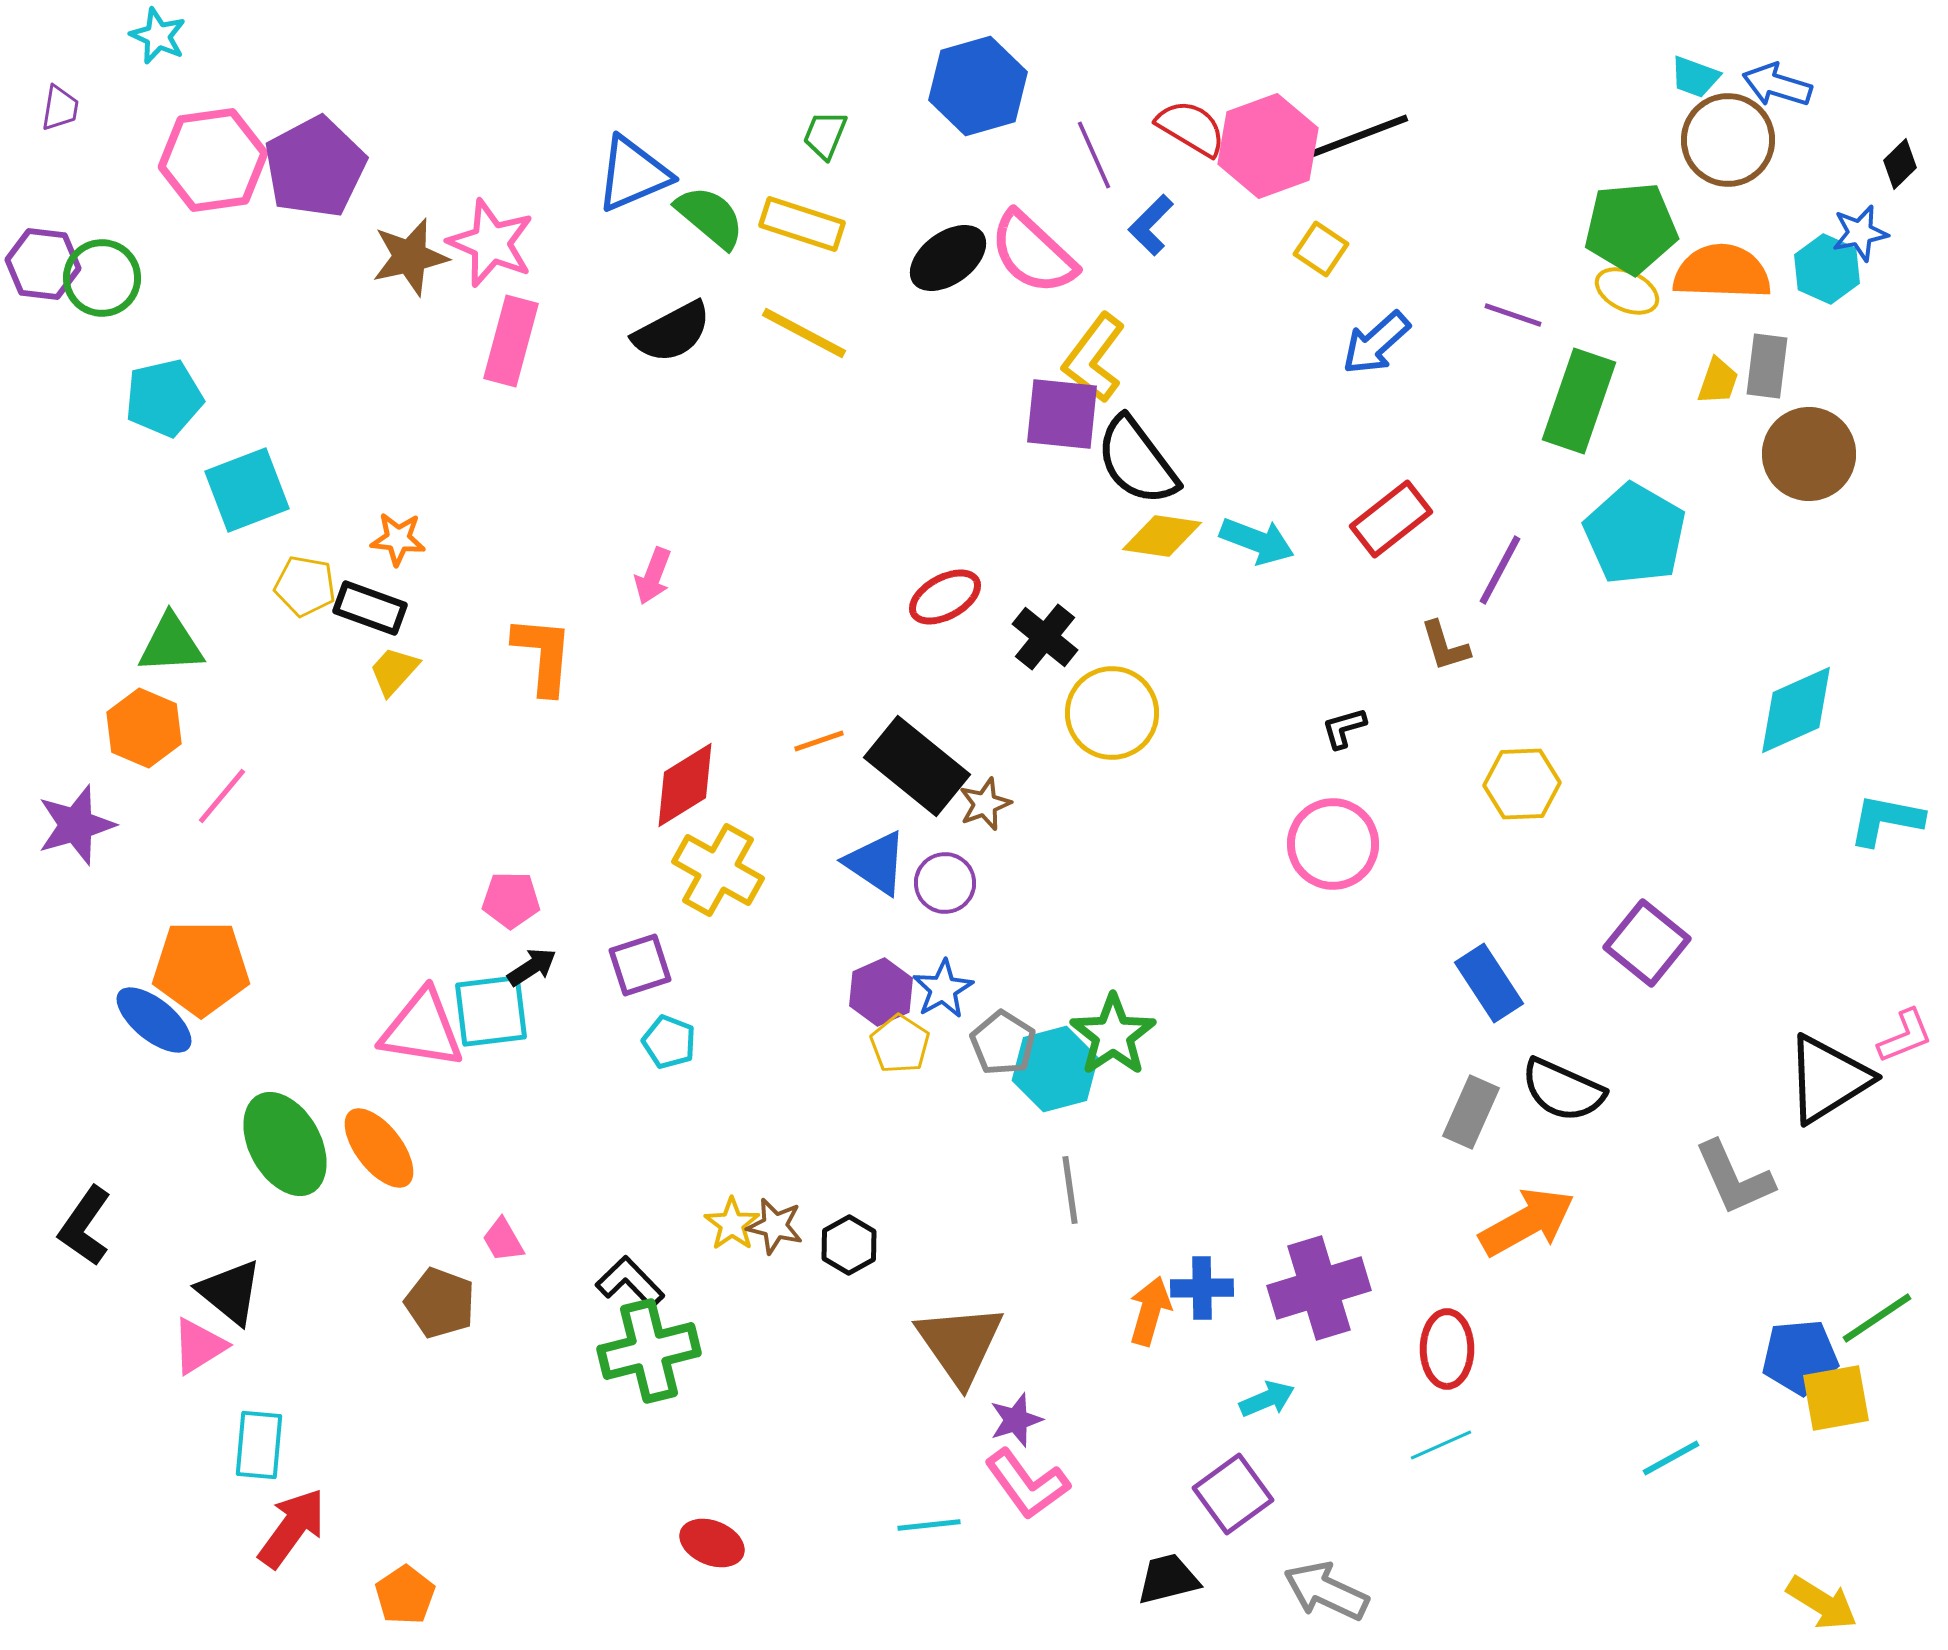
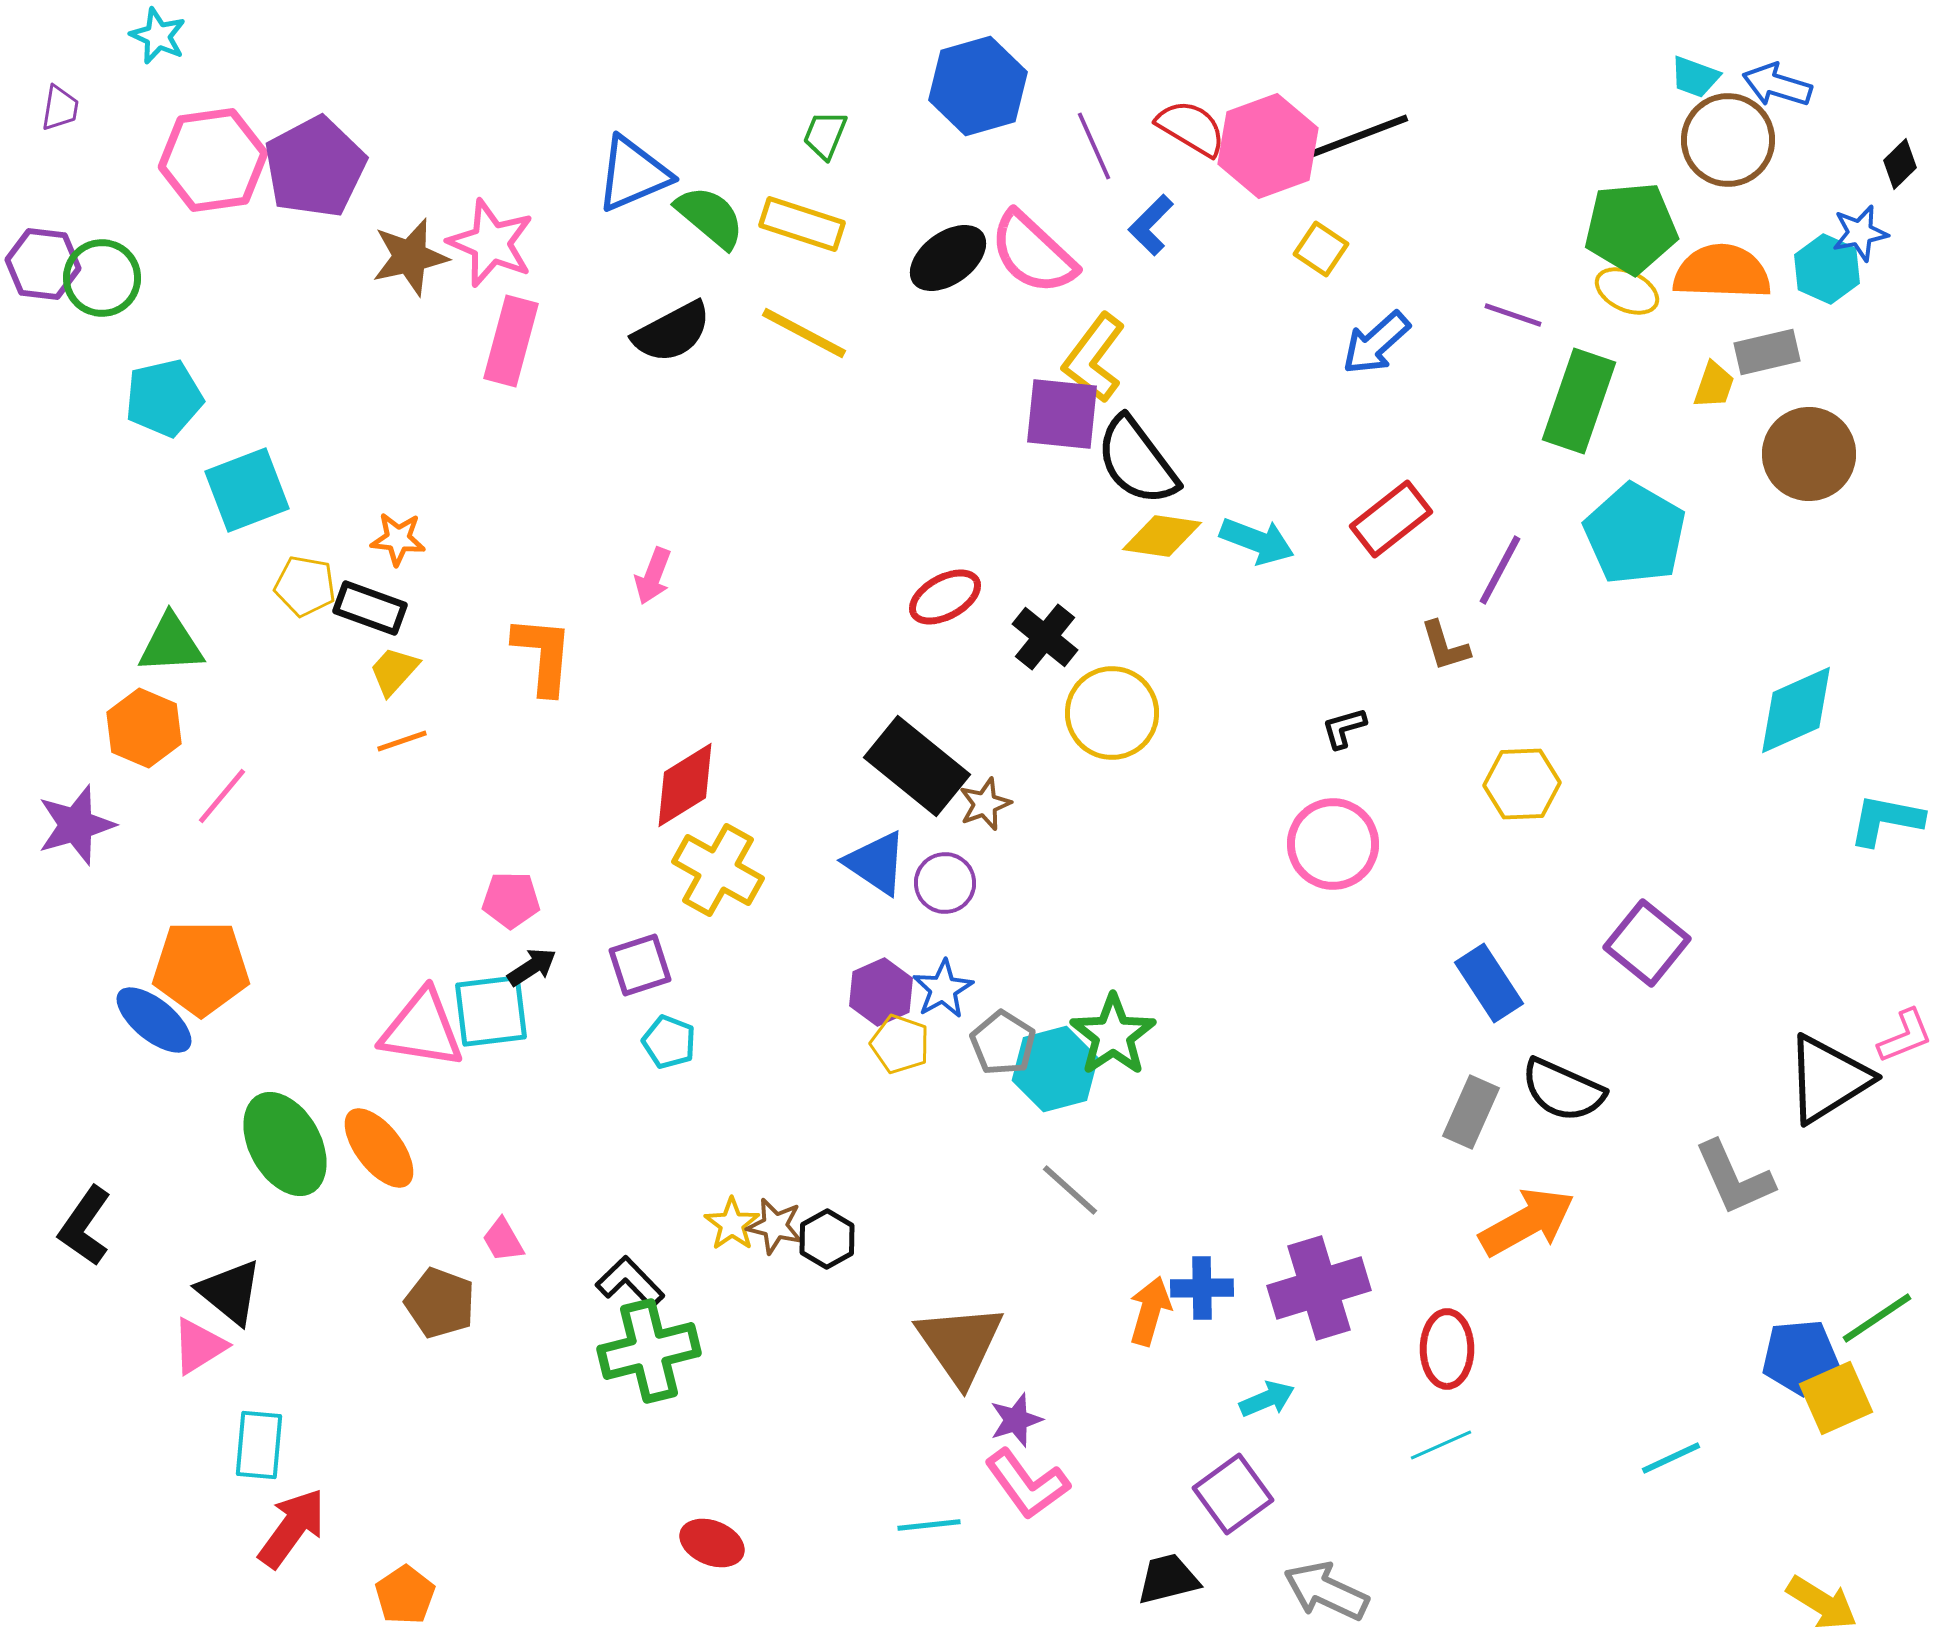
purple line at (1094, 155): moved 9 px up
gray rectangle at (1767, 366): moved 14 px up; rotated 70 degrees clockwise
yellow trapezoid at (1718, 381): moved 4 px left, 4 px down
orange line at (819, 741): moved 417 px left
yellow pentagon at (900, 1044): rotated 14 degrees counterclockwise
gray line at (1070, 1190): rotated 40 degrees counterclockwise
black hexagon at (849, 1245): moved 22 px left, 6 px up
yellow square at (1836, 1398): rotated 14 degrees counterclockwise
cyan line at (1671, 1458): rotated 4 degrees clockwise
